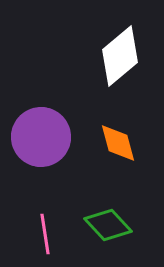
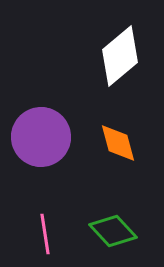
green diamond: moved 5 px right, 6 px down
